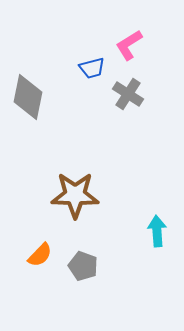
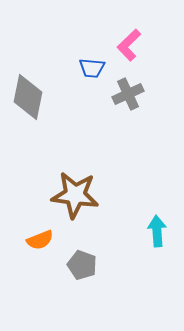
pink L-shape: rotated 12 degrees counterclockwise
blue trapezoid: rotated 20 degrees clockwise
gray cross: rotated 32 degrees clockwise
brown star: rotated 6 degrees clockwise
orange semicircle: moved 15 px up; rotated 24 degrees clockwise
gray pentagon: moved 1 px left, 1 px up
